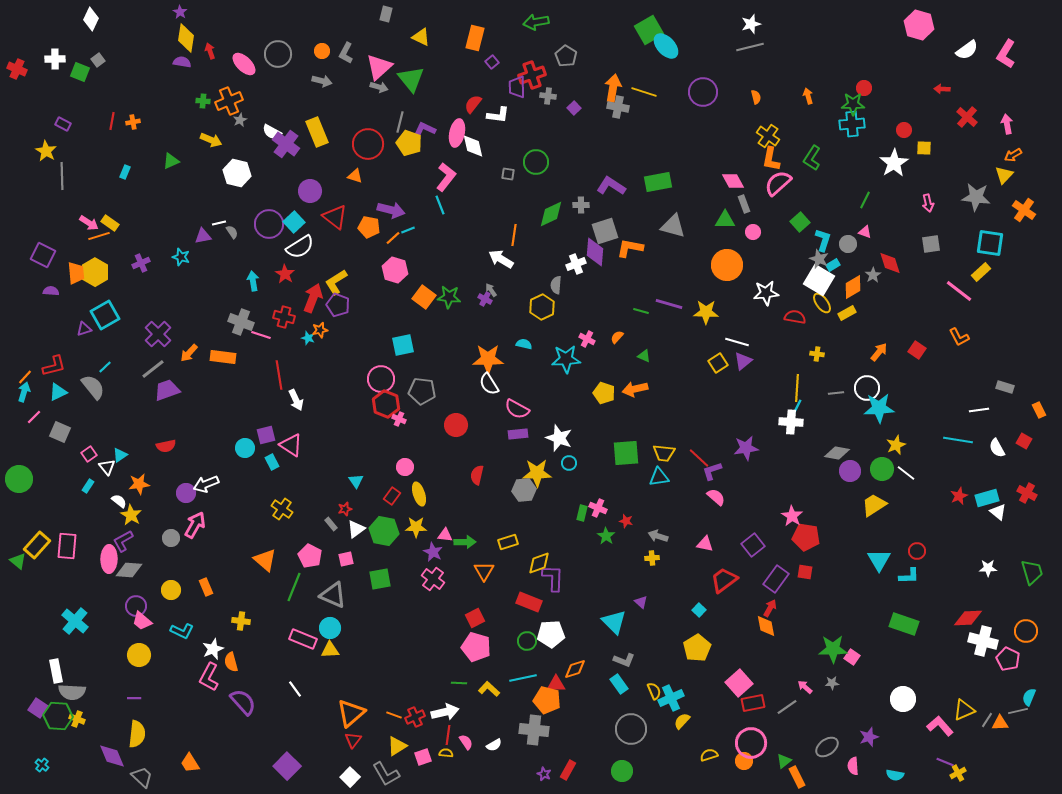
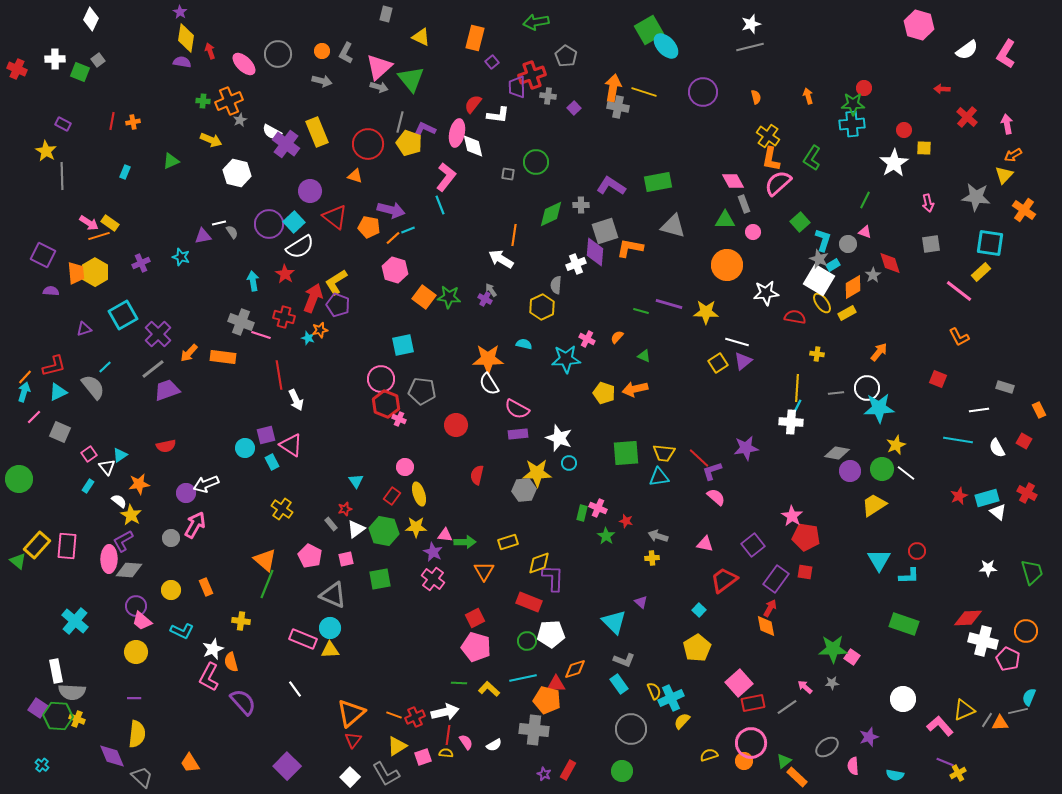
cyan square at (105, 315): moved 18 px right
red square at (917, 350): moved 21 px right, 29 px down; rotated 12 degrees counterclockwise
green line at (294, 587): moved 27 px left, 3 px up
yellow circle at (139, 655): moved 3 px left, 3 px up
orange rectangle at (797, 777): rotated 20 degrees counterclockwise
